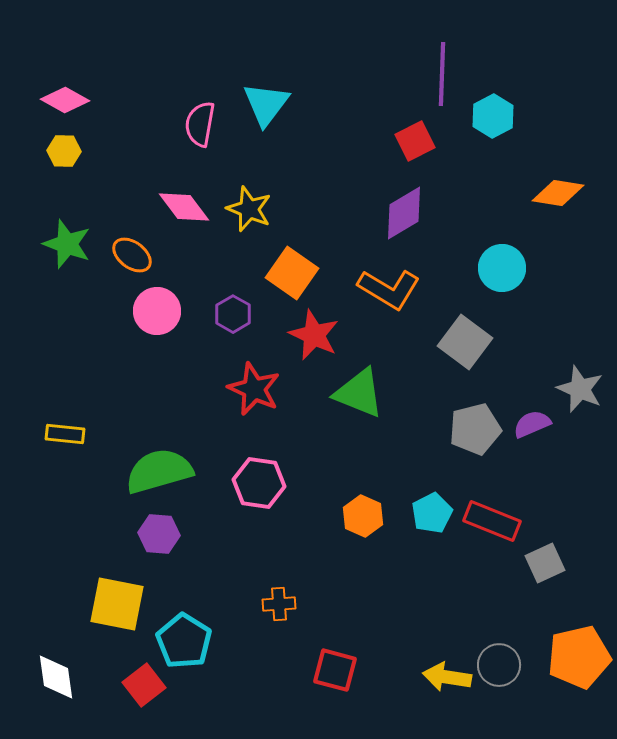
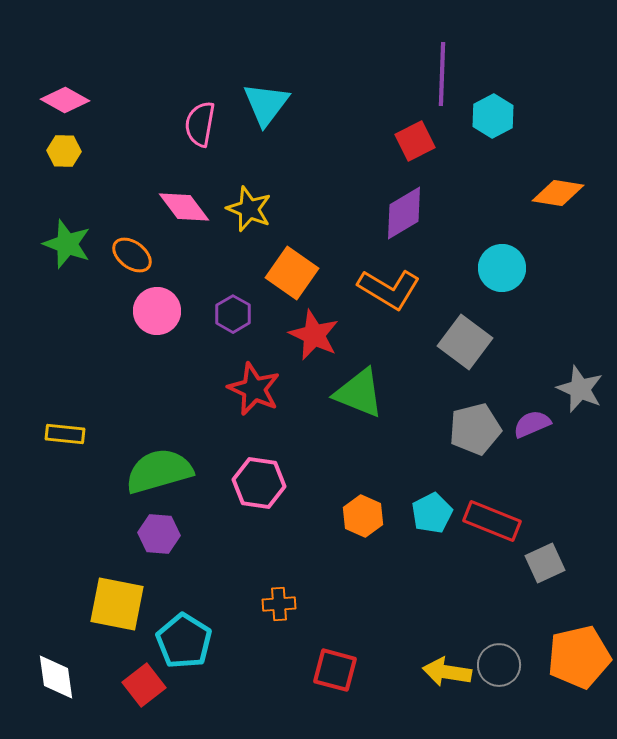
yellow arrow at (447, 677): moved 5 px up
